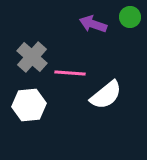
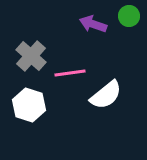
green circle: moved 1 px left, 1 px up
gray cross: moved 1 px left, 1 px up
pink line: rotated 12 degrees counterclockwise
white hexagon: rotated 24 degrees clockwise
